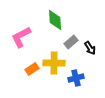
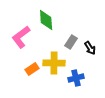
green diamond: moved 9 px left
pink L-shape: rotated 10 degrees counterclockwise
gray rectangle: rotated 16 degrees counterclockwise
